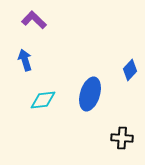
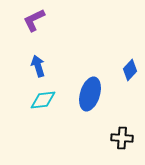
purple L-shape: rotated 70 degrees counterclockwise
blue arrow: moved 13 px right, 6 px down
